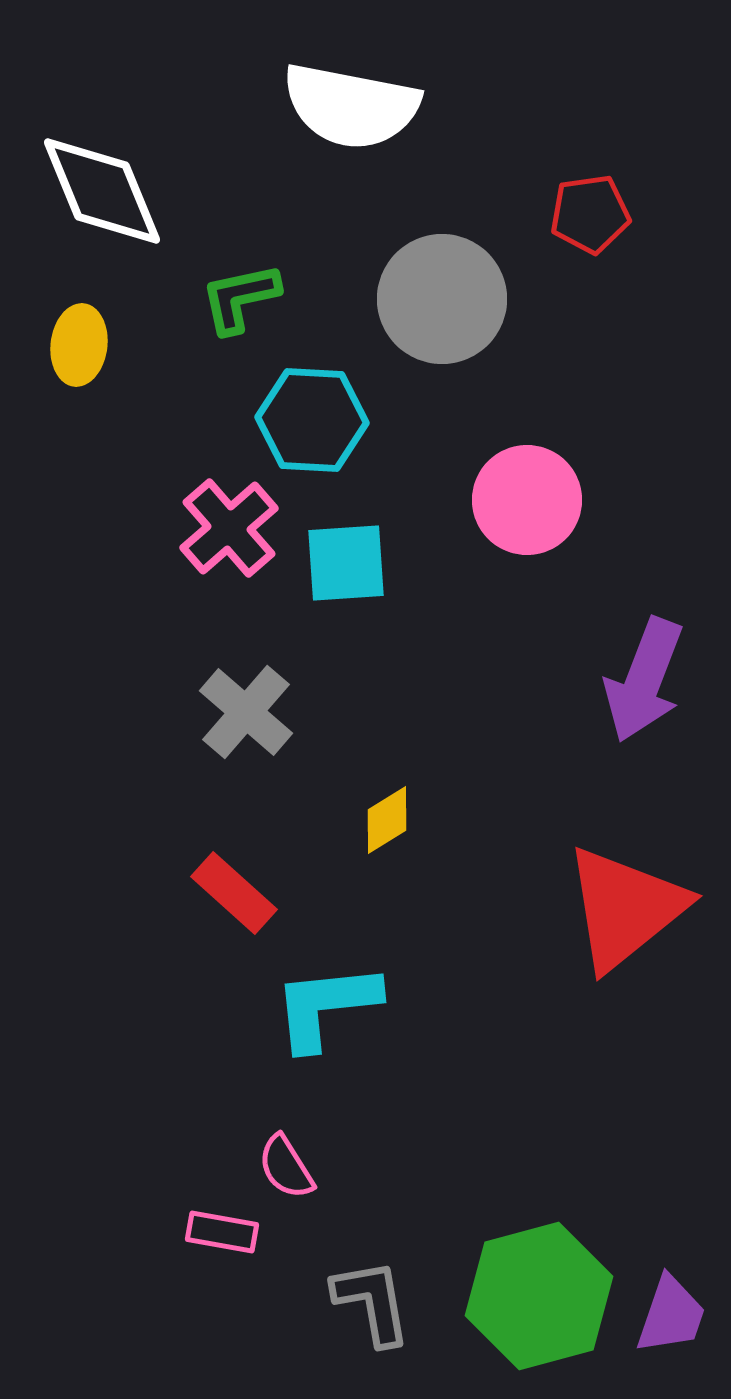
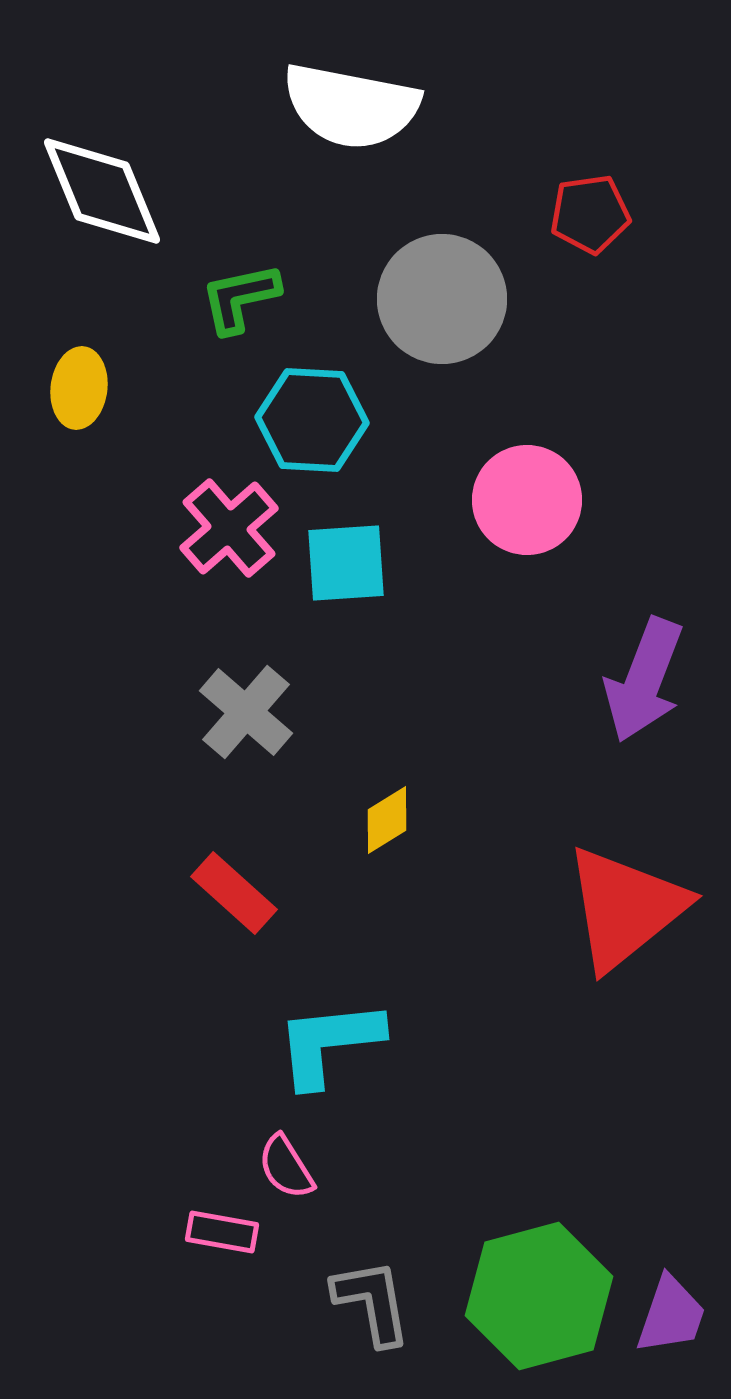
yellow ellipse: moved 43 px down
cyan L-shape: moved 3 px right, 37 px down
